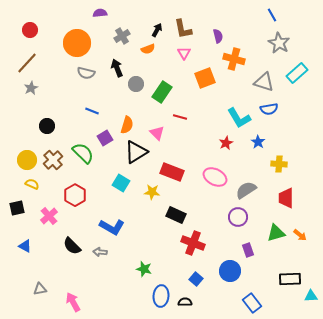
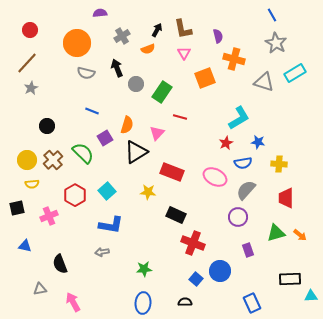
gray star at (279, 43): moved 3 px left
cyan rectangle at (297, 73): moved 2 px left; rotated 10 degrees clockwise
blue semicircle at (269, 109): moved 26 px left, 54 px down
cyan L-shape at (239, 118): rotated 90 degrees counterclockwise
pink triangle at (157, 133): rotated 28 degrees clockwise
blue star at (258, 142): rotated 24 degrees counterclockwise
cyan square at (121, 183): moved 14 px left, 8 px down; rotated 18 degrees clockwise
yellow semicircle at (32, 184): rotated 152 degrees clockwise
gray semicircle at (246, 190): rotated 15 degrees counterclockwise
yellow star at (152, 192): moved 4 px left
pink cross at (49, 216): rotated 18 degrees clockwise
blue L-shape at (112, 227): moved 1 px left, 2 px up; rotated 20 degrees counterclockwise
blue triangle at (25, 246): rotated 16 degrees counterclockwise
black semicircle at (72, 246): moved 12 px left, 18 px down; rotated 24 degrees clockwise
gray arrow at (100, 252): moved 2 px right; rotated 16 degrees counterclockwise
green star at (144, 269): rotated 21 degrees counterclockwise
blue circle at (230, 271): moved 10 px left
blue ellipse at (161, 296): moved 18 px left, 7 px down
blue rectangle at (252, 303): rotated 12 degrees clockwise
